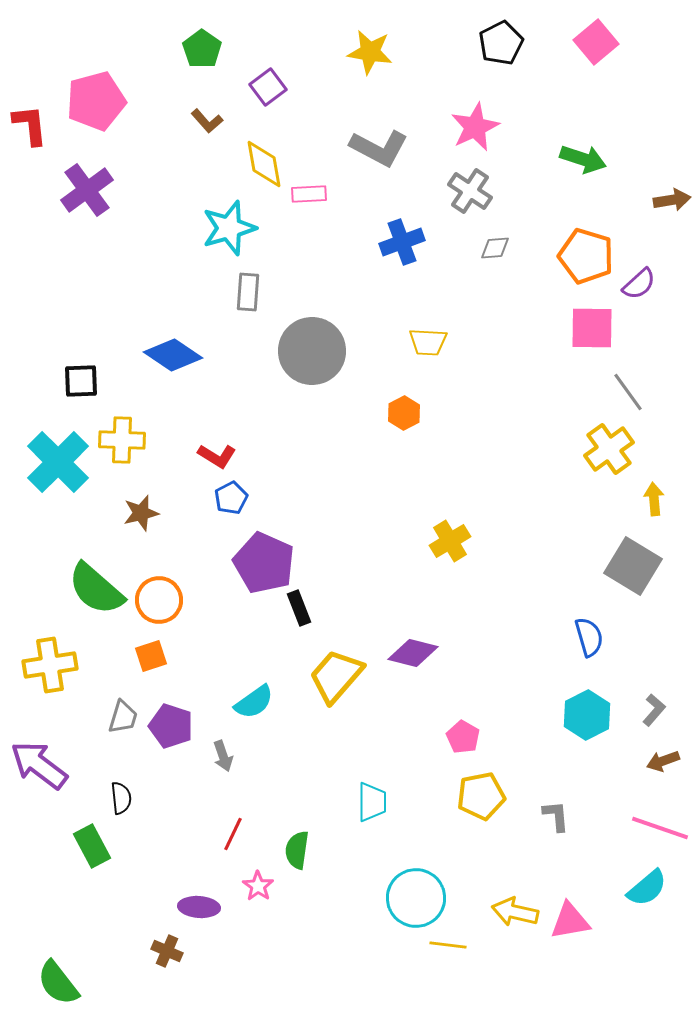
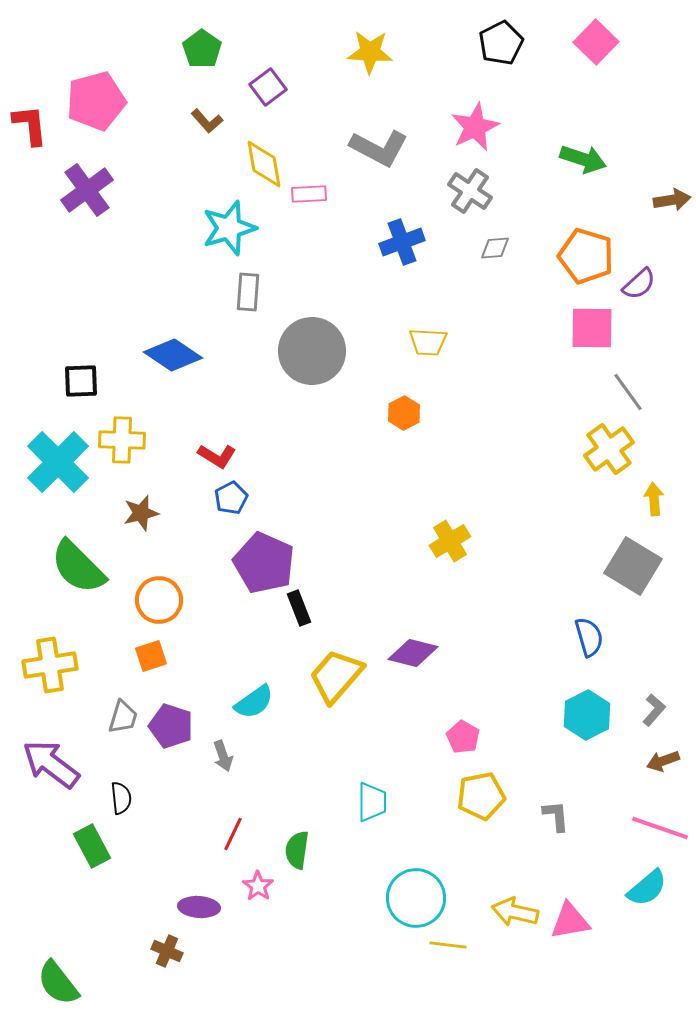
pink square at (596, 42): rotated 6 degrees counterclockwise
yellow star at (370, 52): rotated 6 degrees counterclockwise
green semicircle at (96, 589): moved 18 px left, 22 px up; rotated 4 degrees clockwise
purple arrow at (39, 765): moved 12 px right, 1 px up
